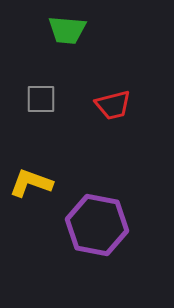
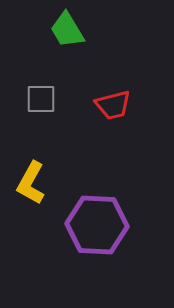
green trapezoid: rotated 54 degrees clockwise
yellow L-shape: rotated 81 degrees counterclockwise
purple hexagon: rotated 8 degrees counterclockwise
